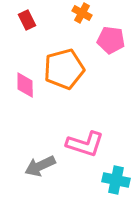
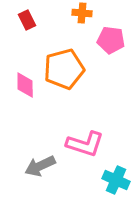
orange cross: rotated 24 degrees counterclockwise
cyan cross: rotated 12 degrees clockwise
